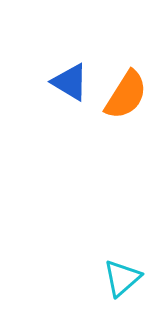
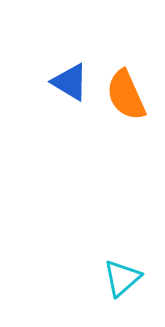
orange semicircle: rotated 124 degrees clockwise
